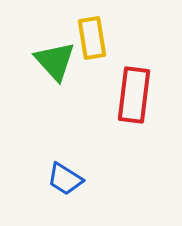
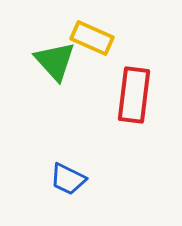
yellow rectangle: rotated 57 degrees counterclockwise
blue trapezoid: moved 3 px right; rotated 6 degrees counterclockwise
